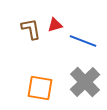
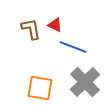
red triangle: rotated 42 degrees clockwise
blue line: moved 10 px left, 6 px down
